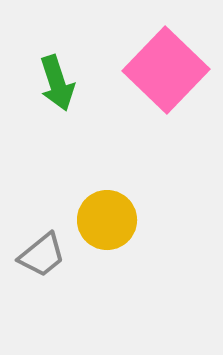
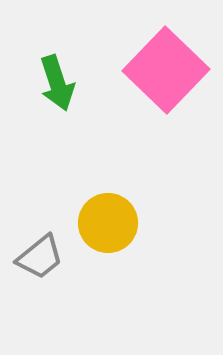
yellow circle: moved 1 px right, 3 px down
gray trapezoid: moved 2 px left, 2 px down
